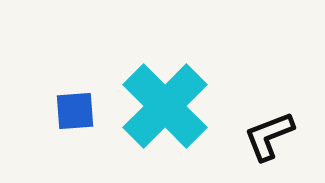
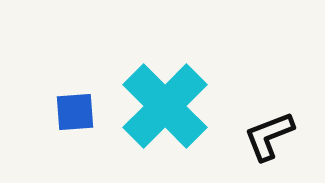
blue square: moved 1 px down
